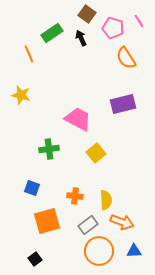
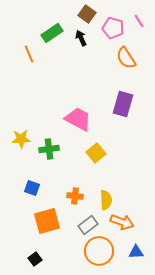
yellow star: moved 44 px down; rotated 18 degrees counterclockwise
purple rectangle: rotated 60 degrees counterclockwise
blue triangle: moved 2 px right, 1 px down
